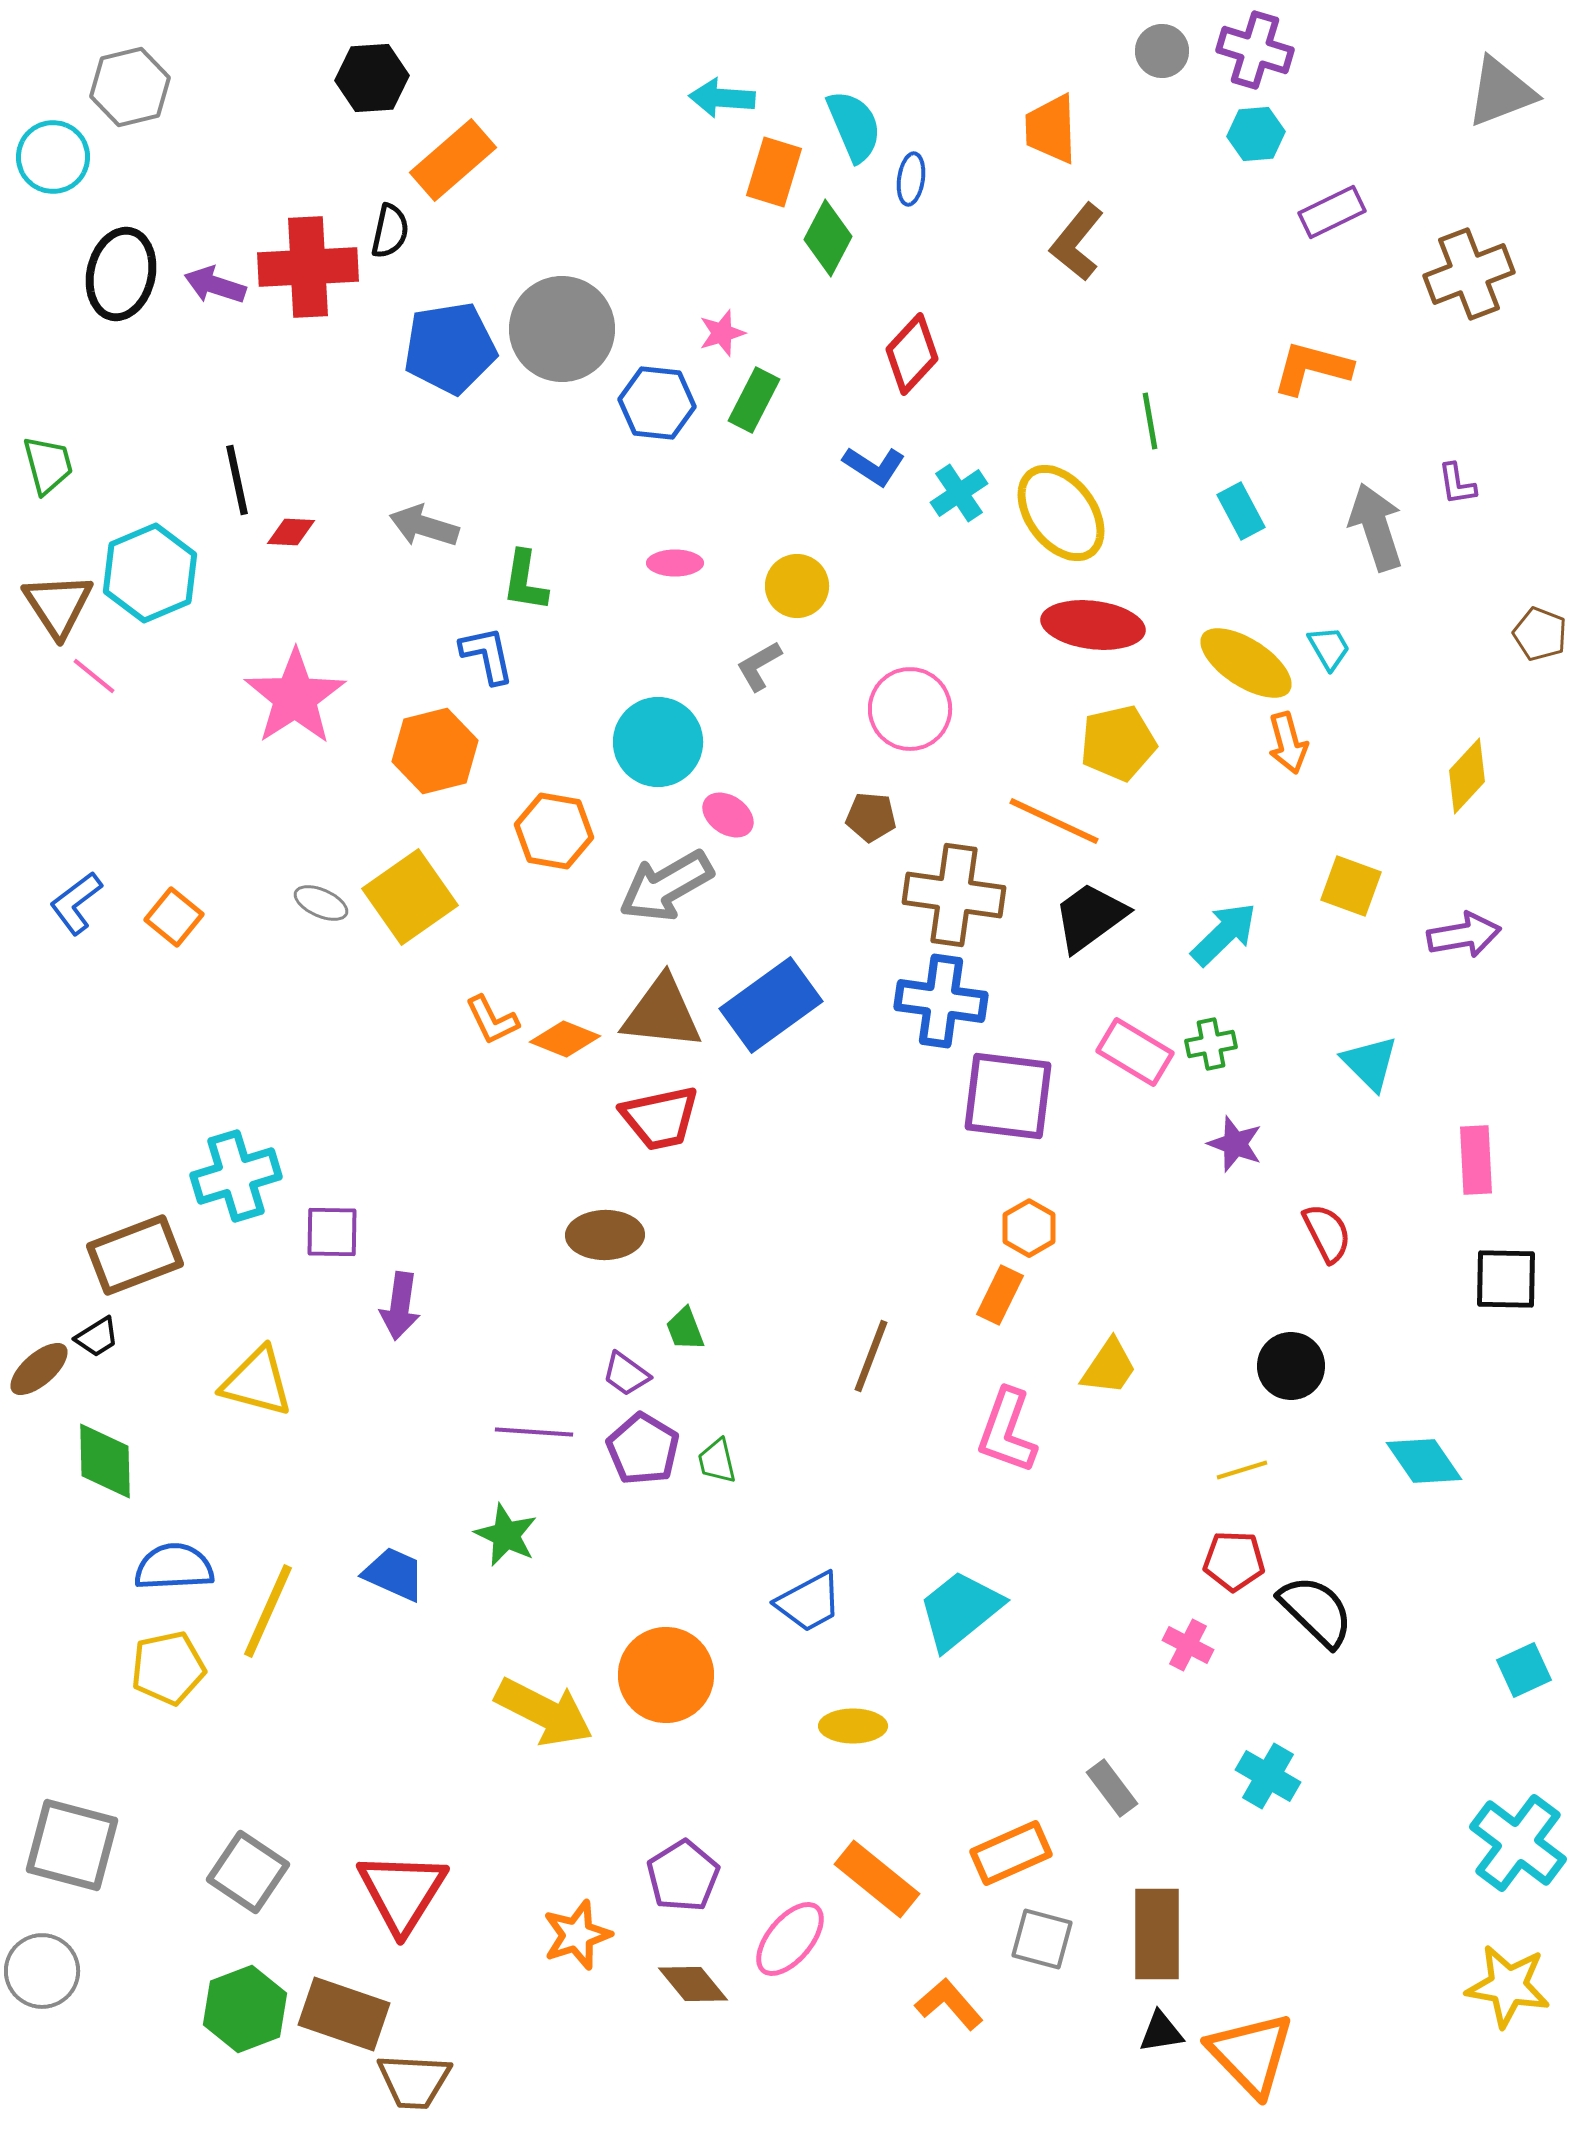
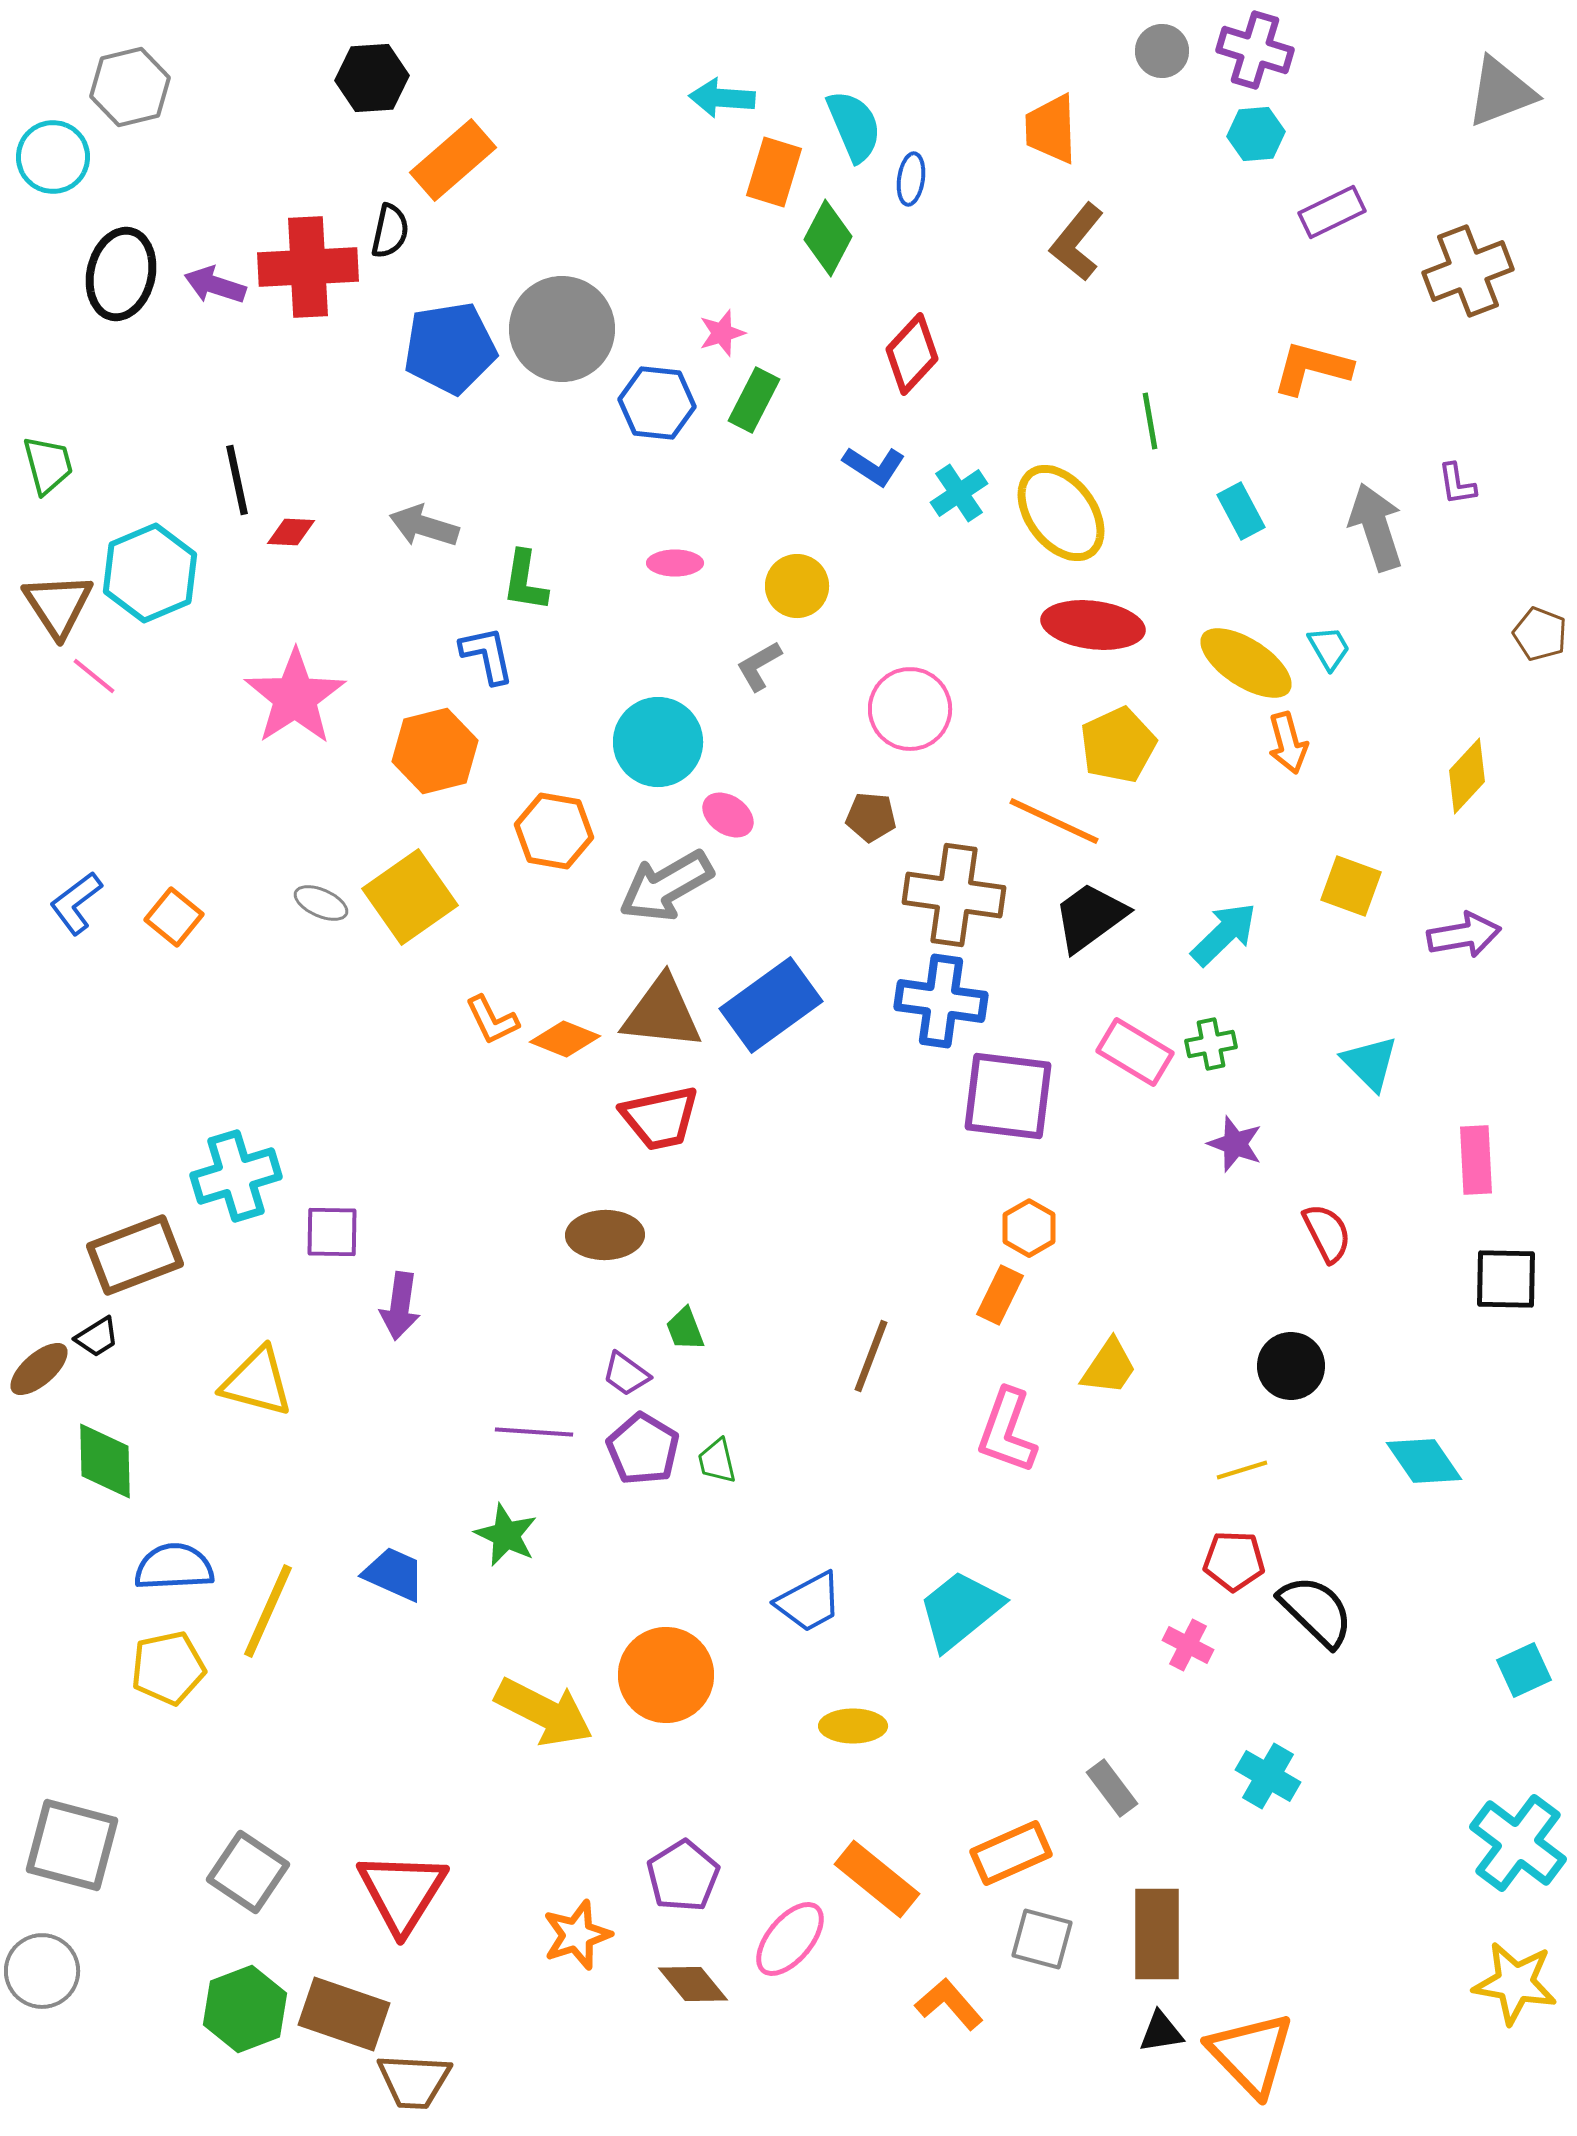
brown cross at (1469, 274): moved 1 px left, 3 px up
yellow pentagon at (1118, 743): moved 2 px down; rotated 12 degrees counterclockwise
yellow star at (1508, 1986): moved 7 px right, 3 px up
